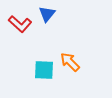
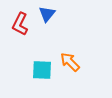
red L-shape: rotated 75 degrees clockwise
cyan square: moved 2 px left
